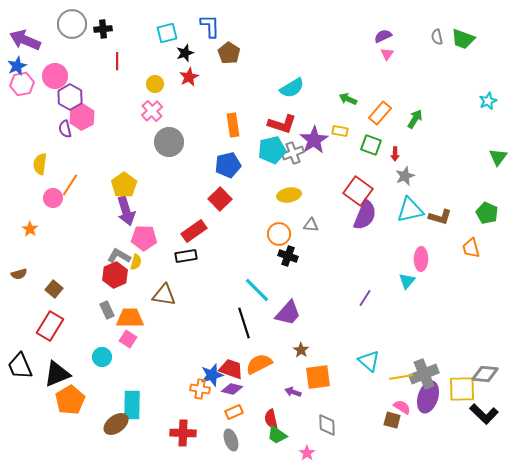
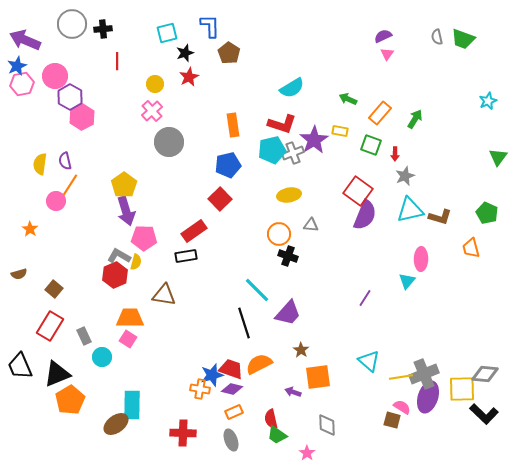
purple semicircle at (65, 129): moved 32 px down
pink circle at (53, 198): moved 3 px right, 3 px down
gray rectangle at (107, 310): moved 23 px left, 26 px down
